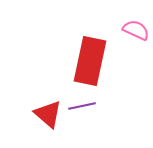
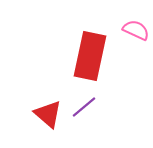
red rectangle: moved 5 px up
purple line: moved 2 px right, 1 px down; rotated 28 degrees counterclockwise
